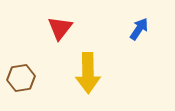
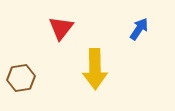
red triangle: moved 1 px right
yellow arrow: moved 7 px right, 4 px up
